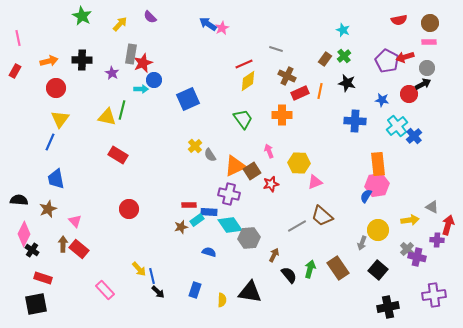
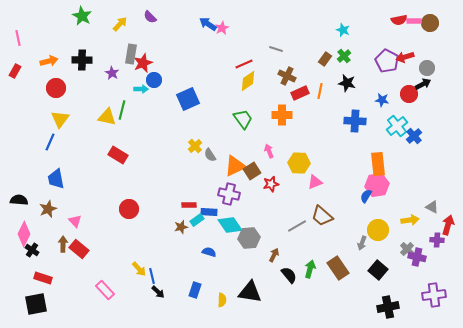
pink rectangle at (429, 42): moved 15 px left, 21 px up
